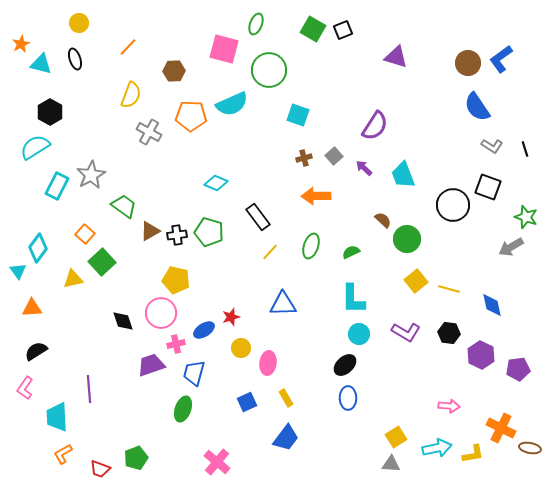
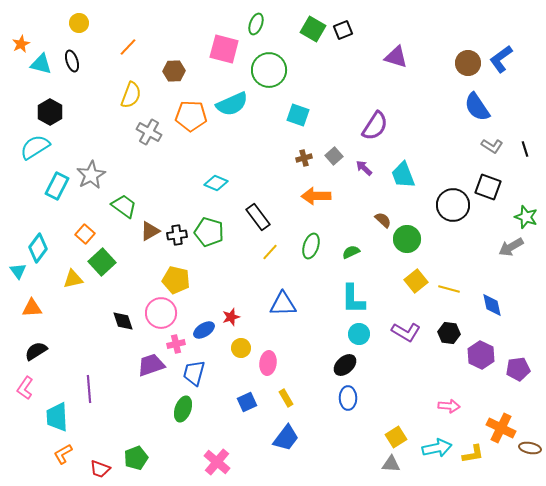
black ellipse at (75, 59): moved 3 px left, 2 px down
